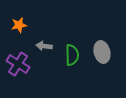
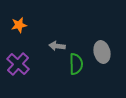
gray arrow: moved 13 px right
green semicircle: moved 4 px right, 9 px down
purple cross: rotated 10 degrees clockwise
